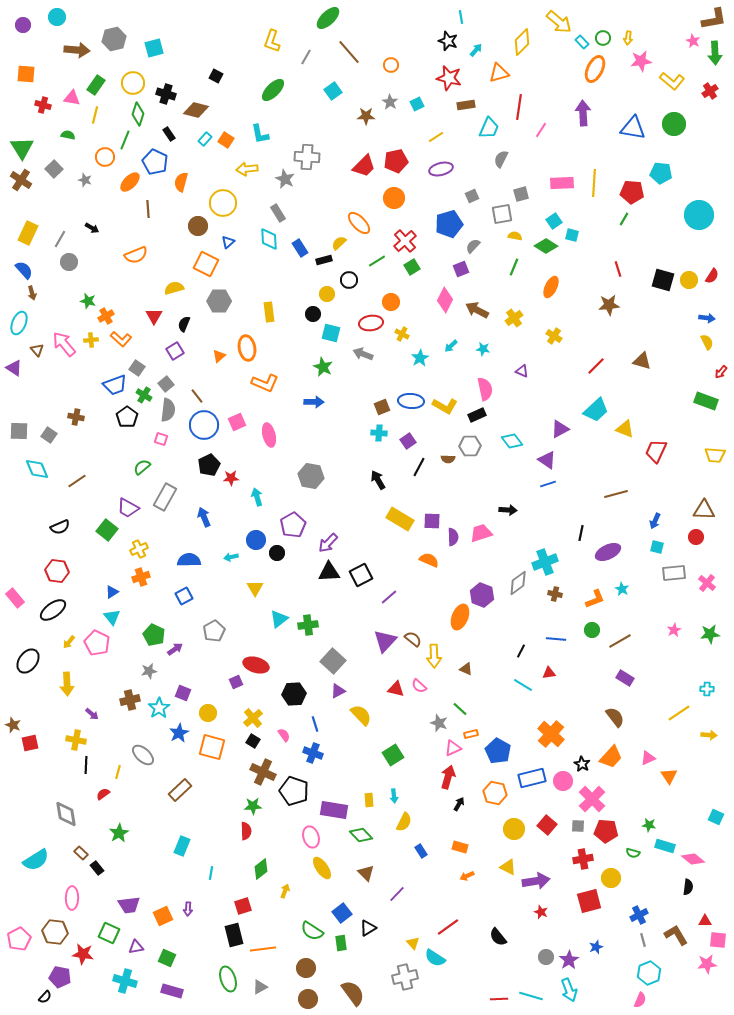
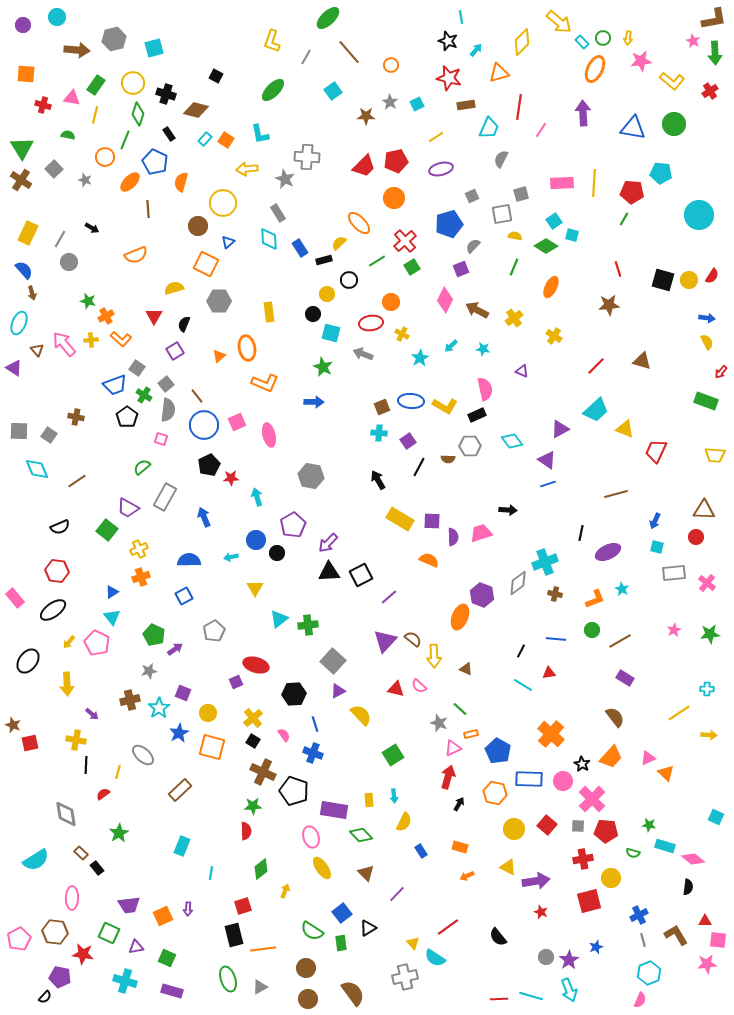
orange triangle at (669, 776): moved 3 px left, 3 px up; rotated 12 degrees counterclockwise
blue rectangle at (532, 778): moved 3 px left, 1 px down; rotated 16 degrees clockwise
